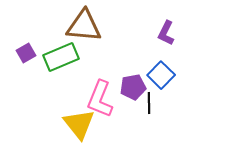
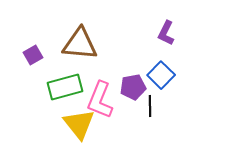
brown triangle: moved 4 px left, 18 px down
purple square: moved 7 px right, 2 px down
green rectangle: moved 4 px right, 30 px down; rotated 8 degrees clockwise
pink L-shape: moved 1 px down
black line: moved 1 px right, 3 px down
